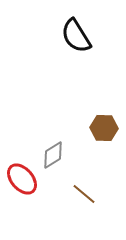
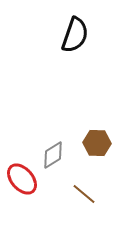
black semicircle: moved 1 px left, 1 px up; rotated 129 degrees counterclockwise
brown hexagon: moved 7 px left, 15 px down
